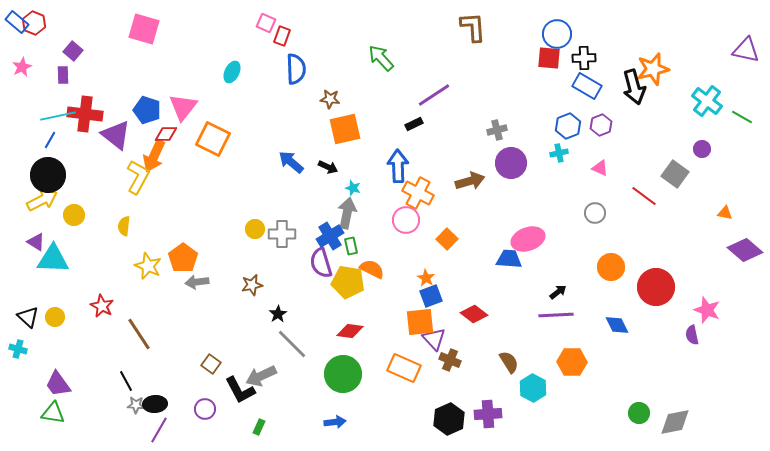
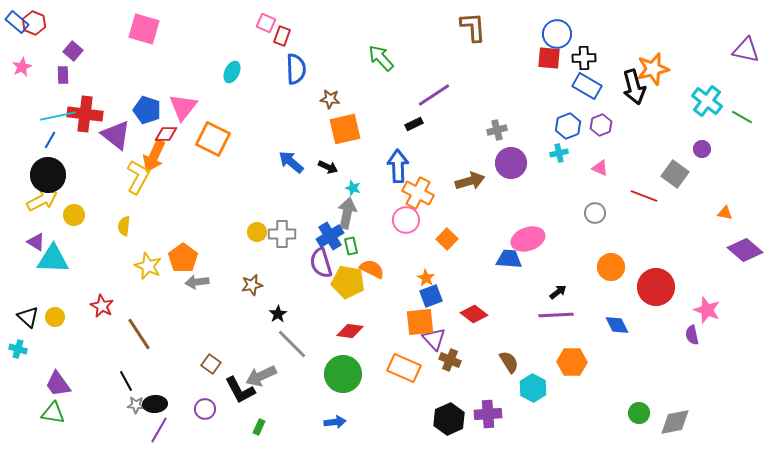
red line at (644, 196): rotated 16 degrees counterclockwise
yellow circle at (255, 229): moved 2 px right, 3 px down
